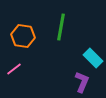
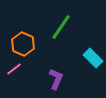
green line: rotated 24 degrees clockwise
orange hexagon: moved 8 px down; rotated 15 degrees clockwise
purple L-shape: moved 26 px left, 3 px up
